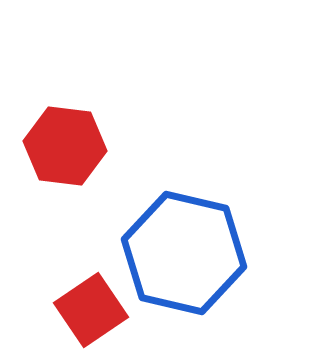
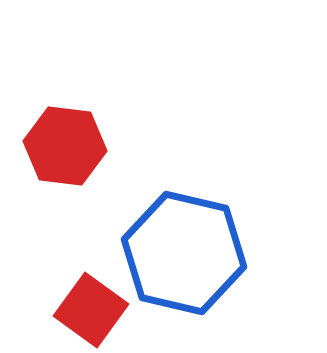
red square: rotated 20 degrees counterclockwise
